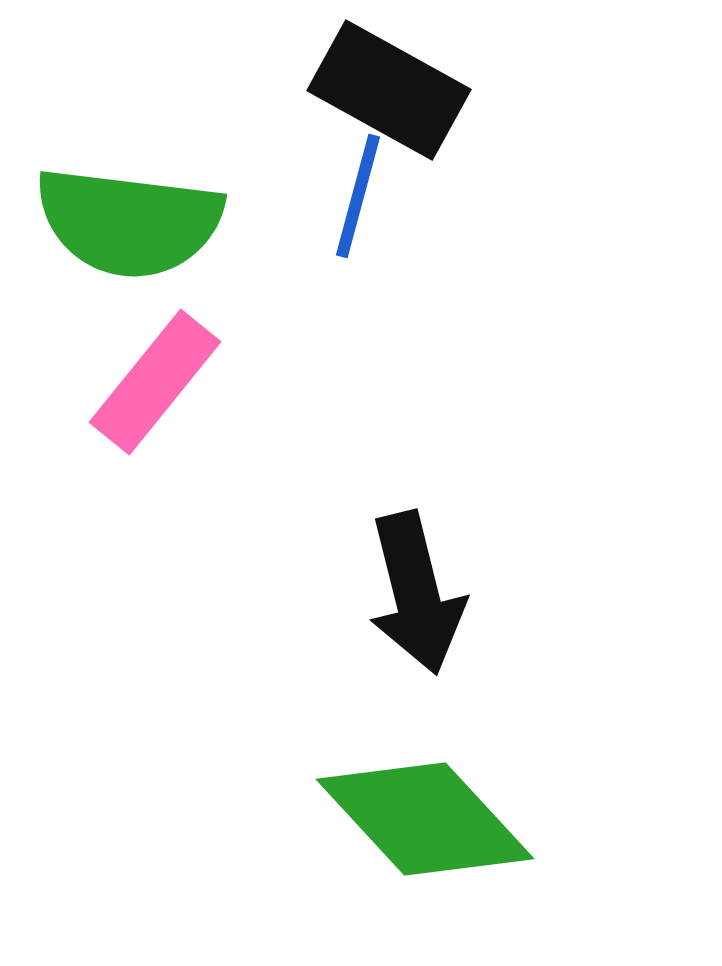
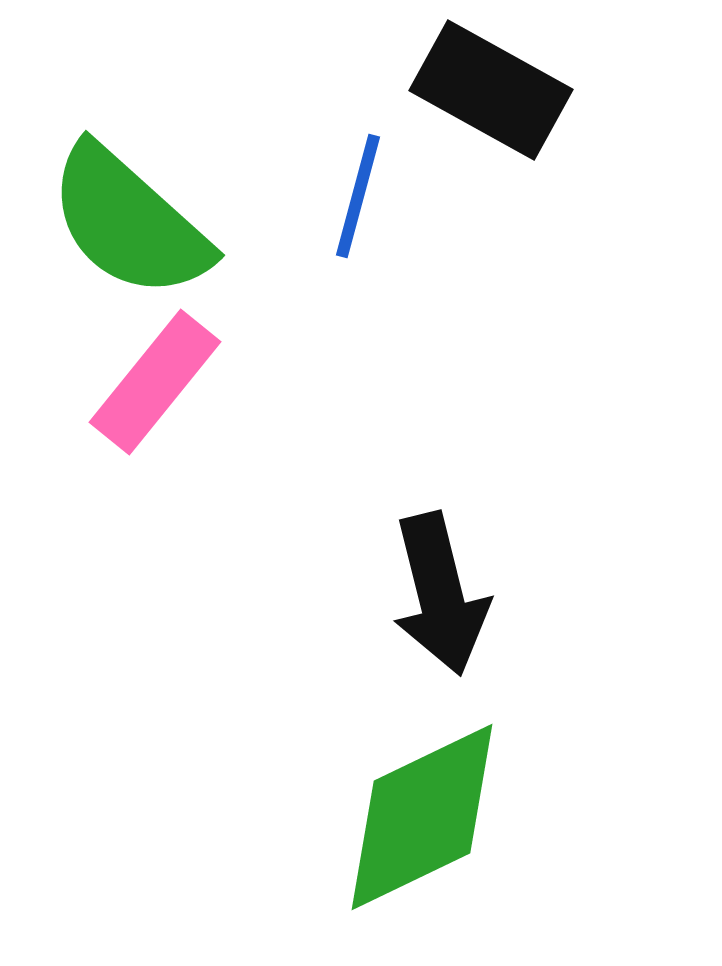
black rectangle: moved 102 px right
green semicircle: rotated 35 degrees clockwise
black arrow: moved 24 px right, 1 px down
green diamond: moved 3 px left, 2 px up; rotated 73 degrees counterclockwise
